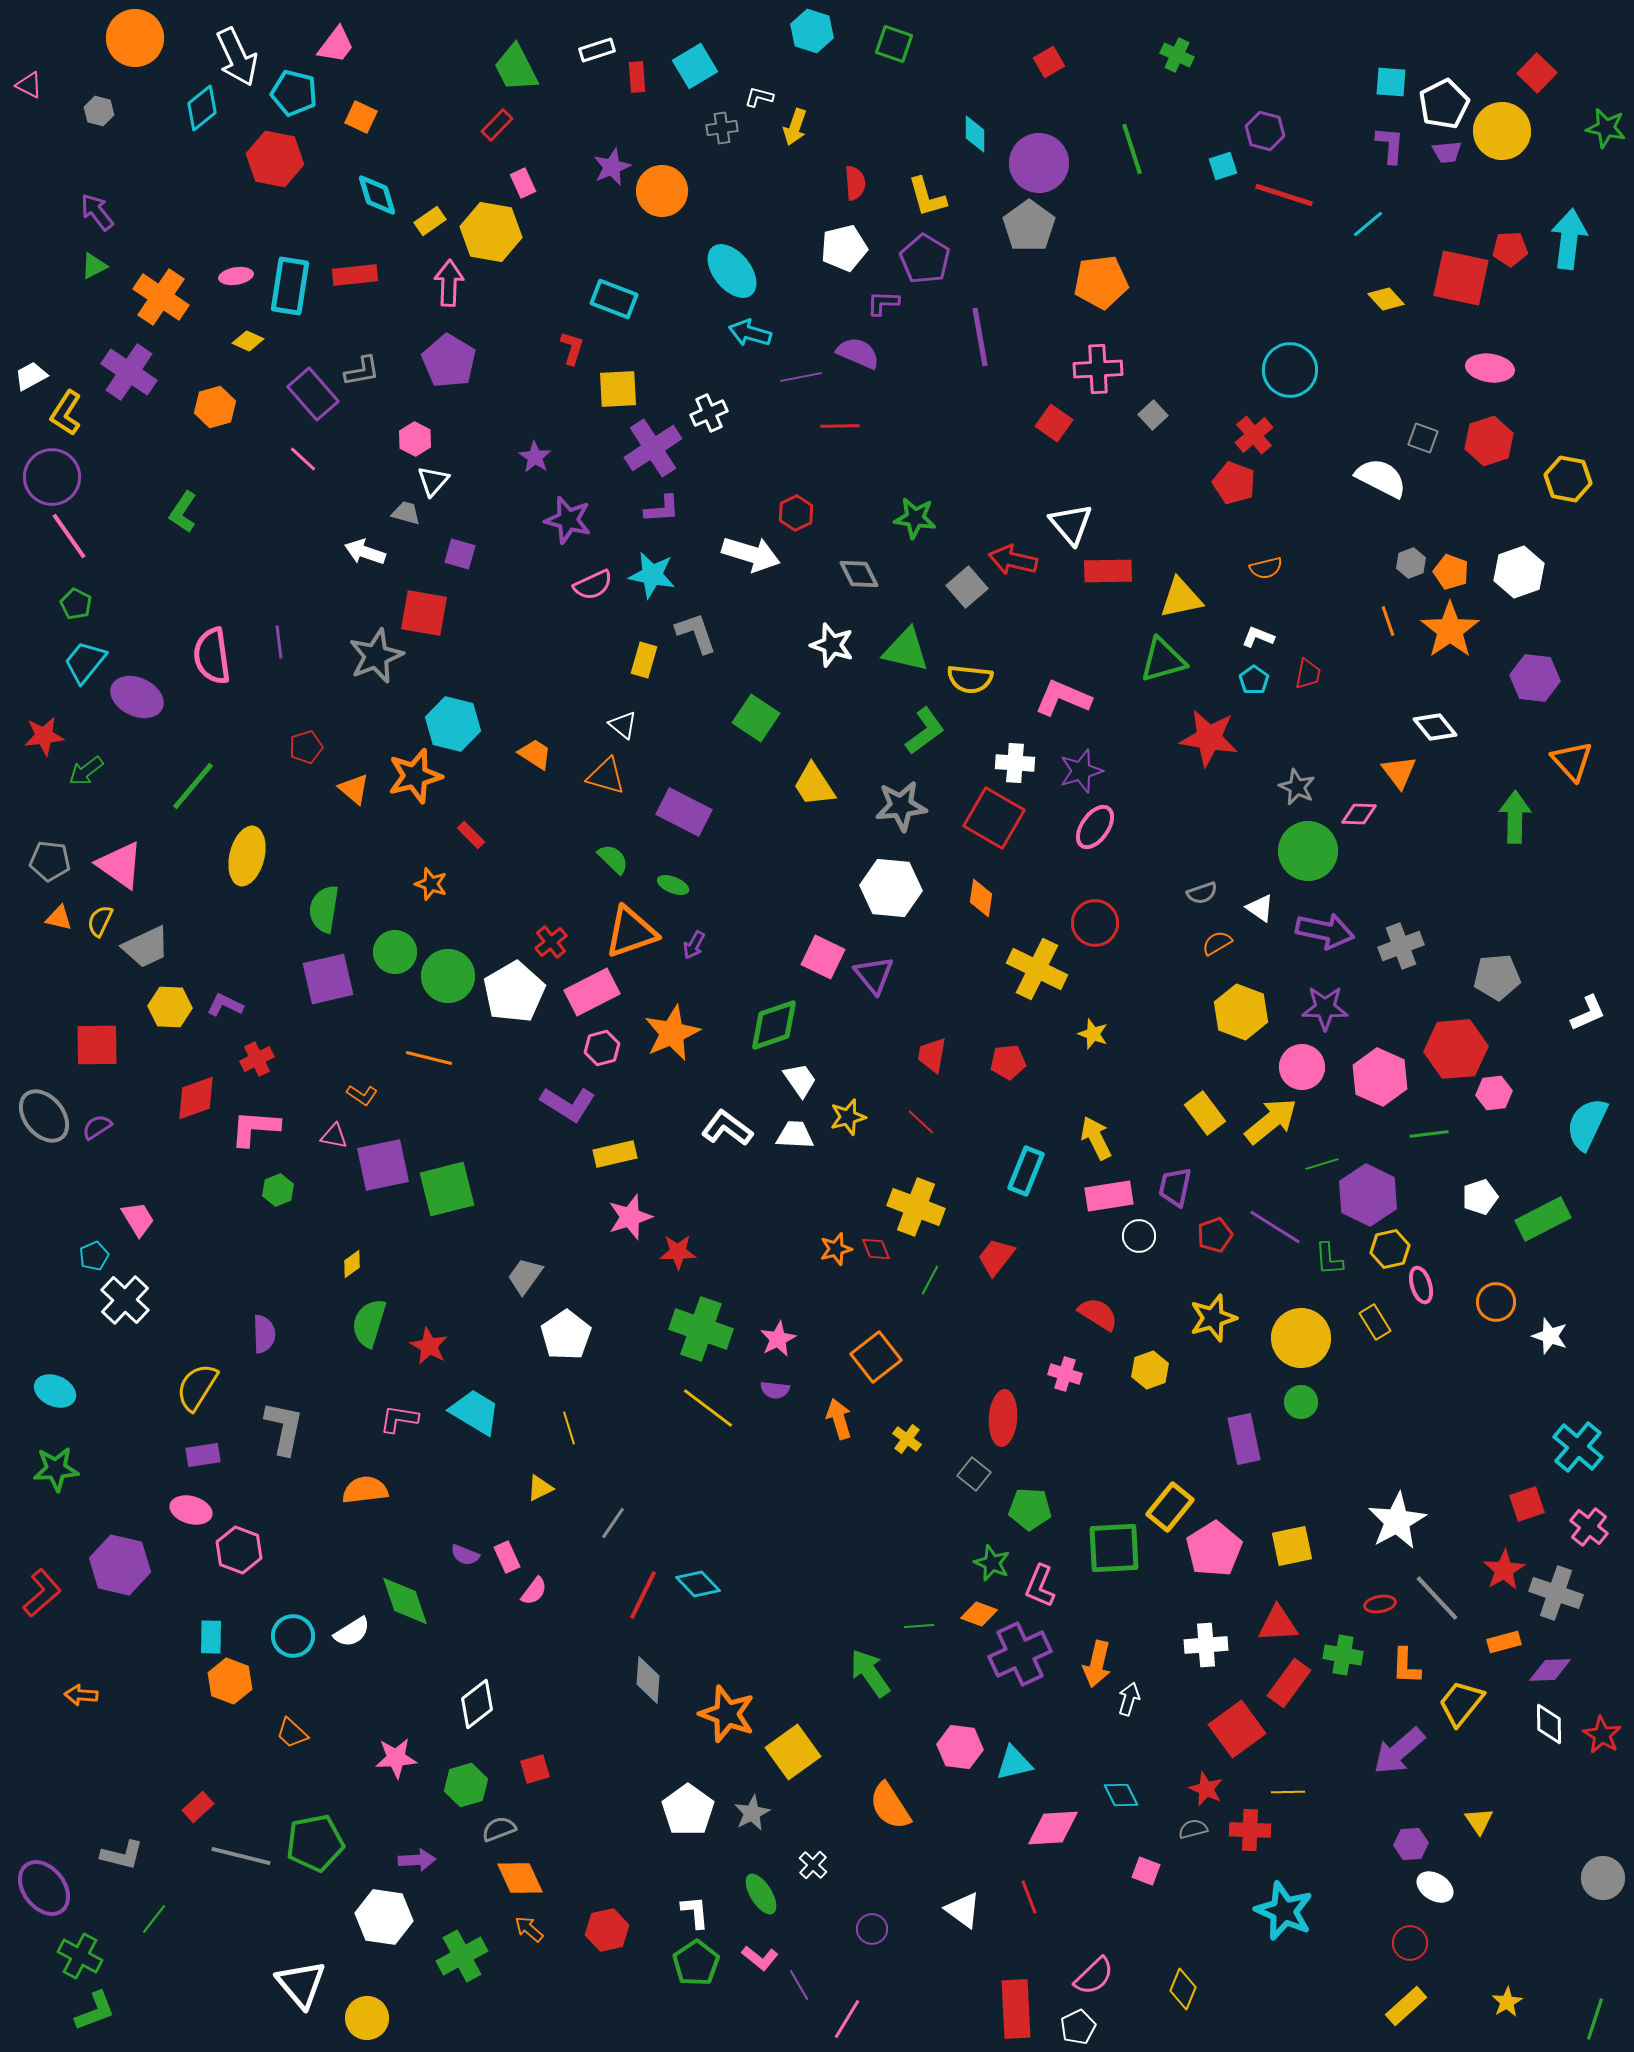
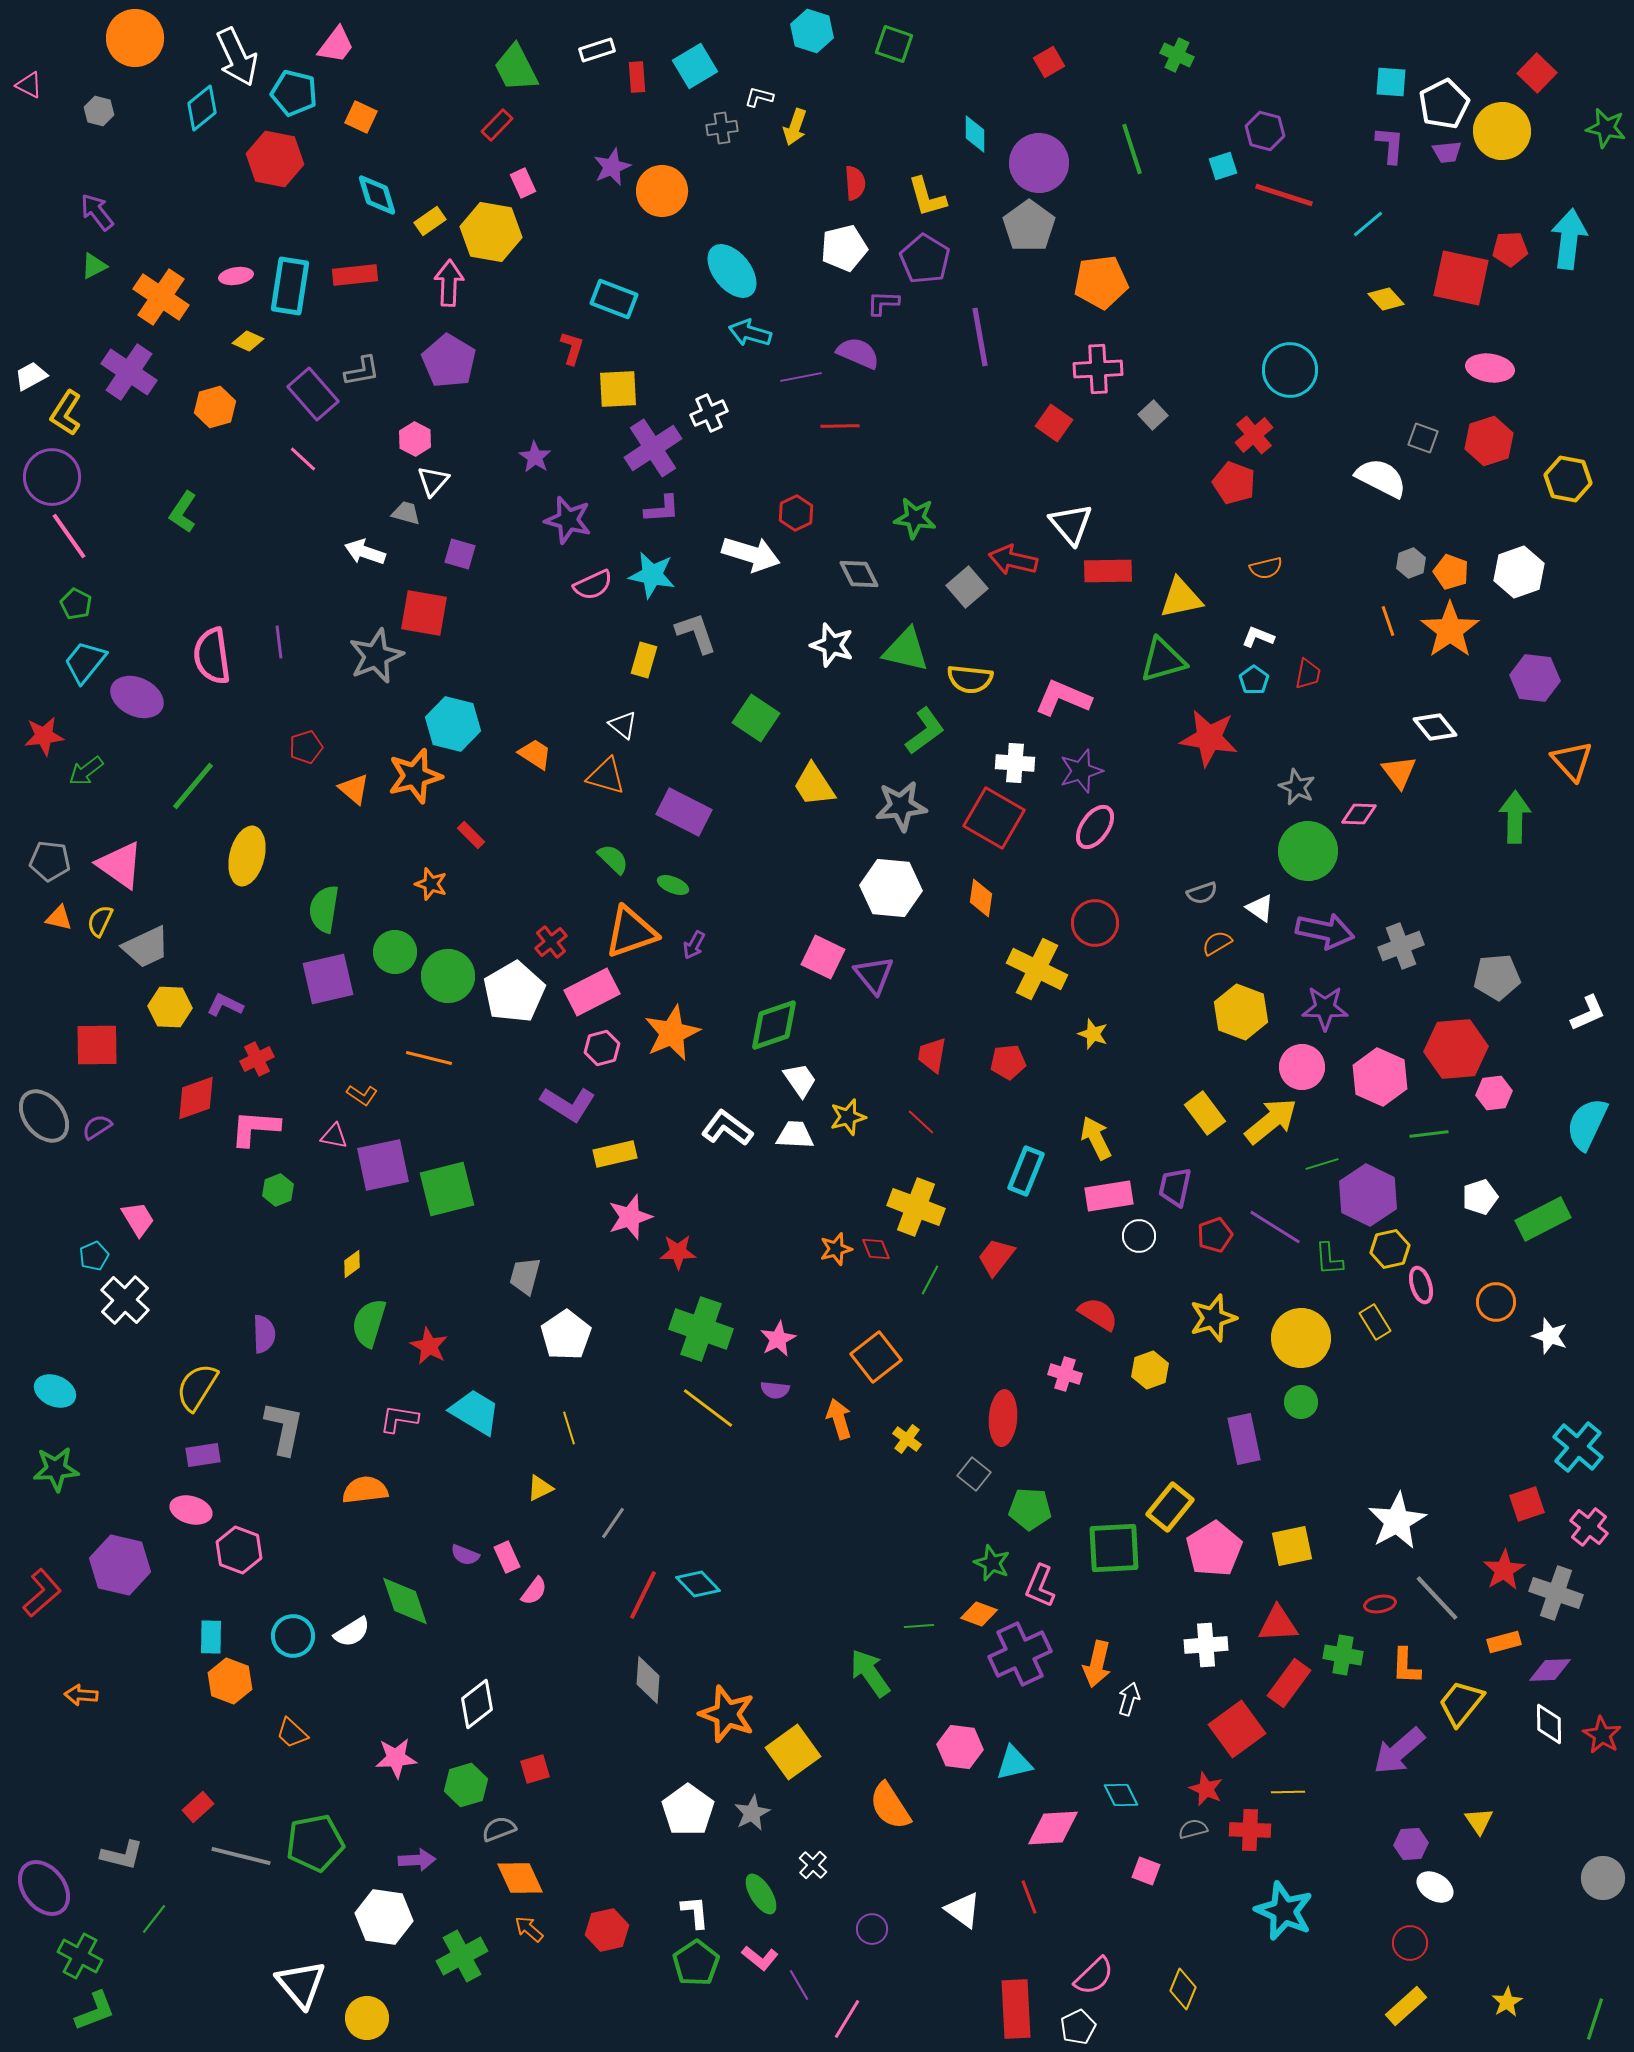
gray trapezoid at (525, 1276): rotated 21 degrees counterclockwise
